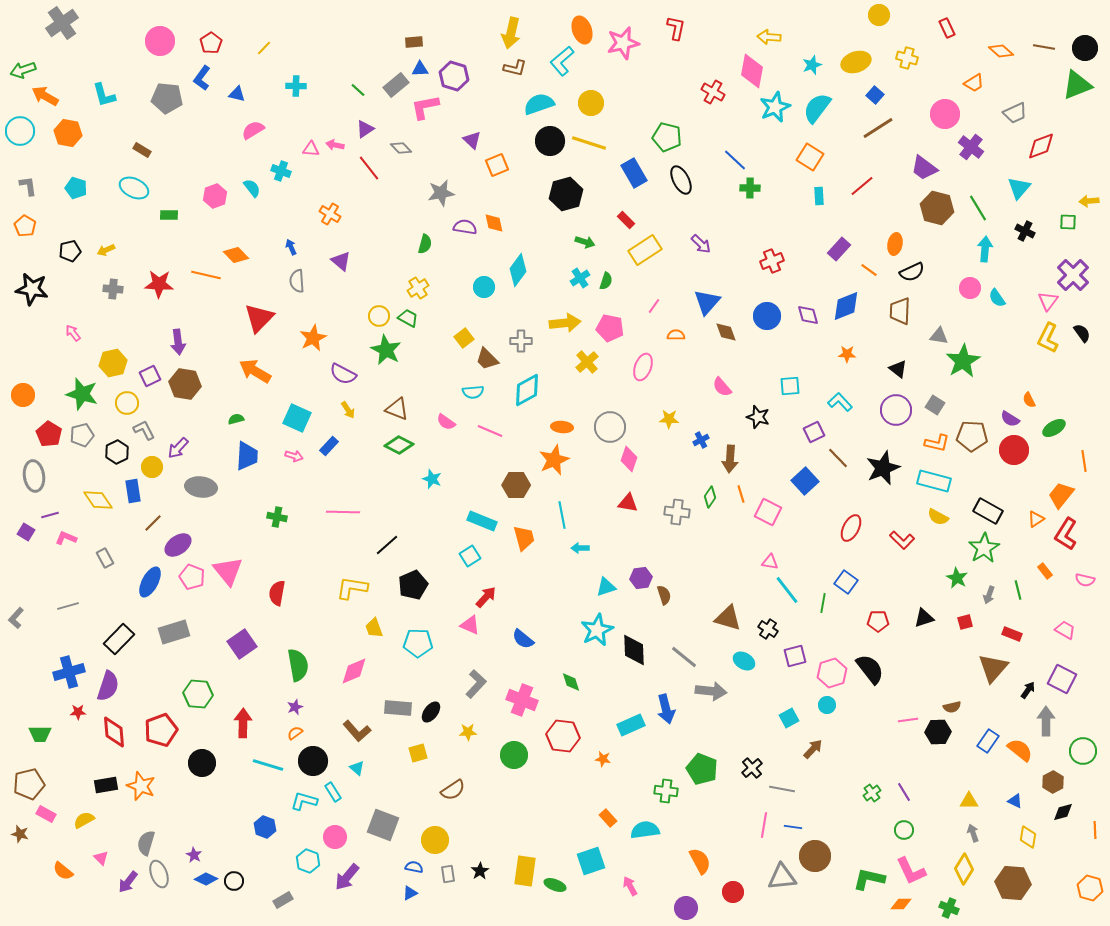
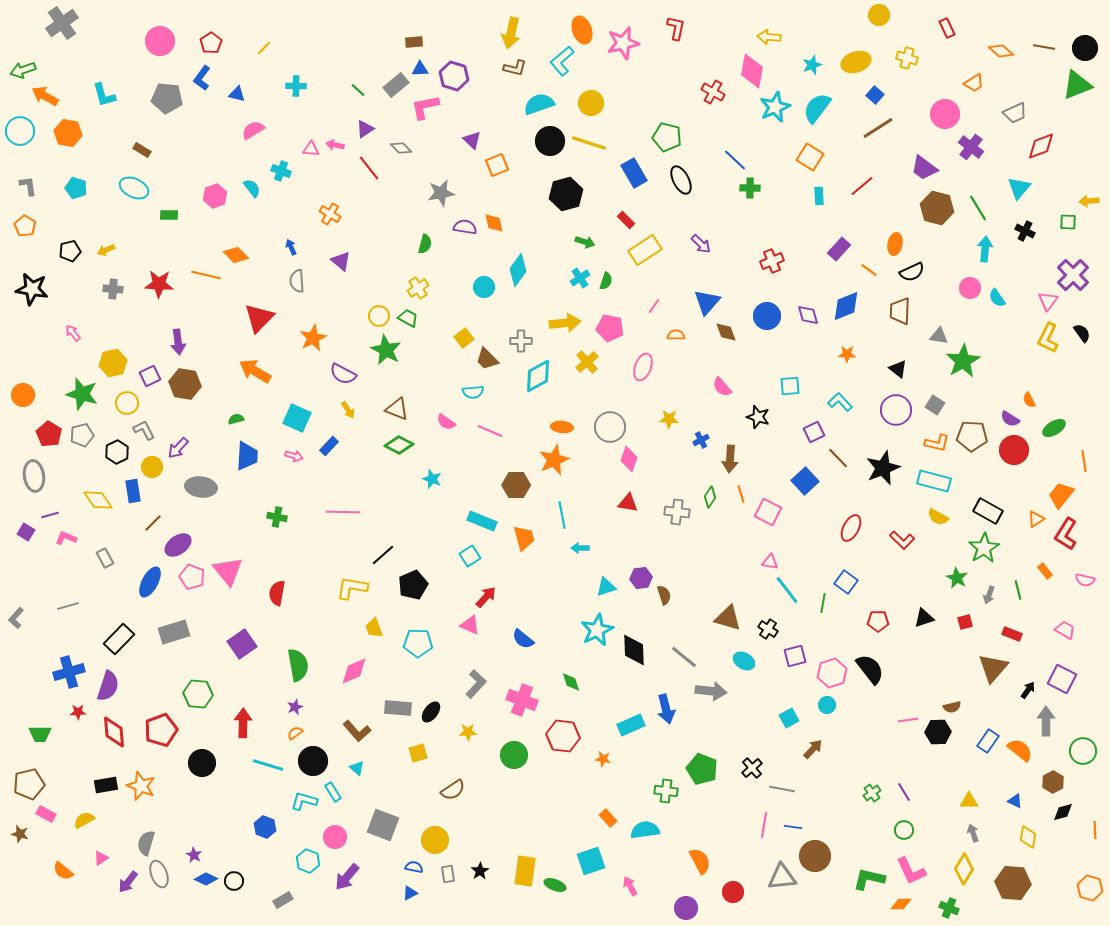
cyan diamond at (527, 390): moved 11 px right, 14 px up
black line at (387, 545): moved 4 px left, 10 px down
pink triangle at (101, 858): rotated 42 degrees clockwise
